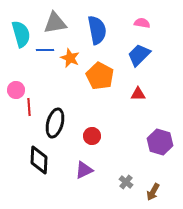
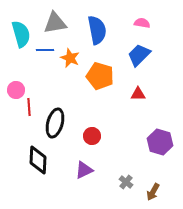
orange pentagon: rotated 12 degrees counterclockwise
black diamond: moved 1 px left
